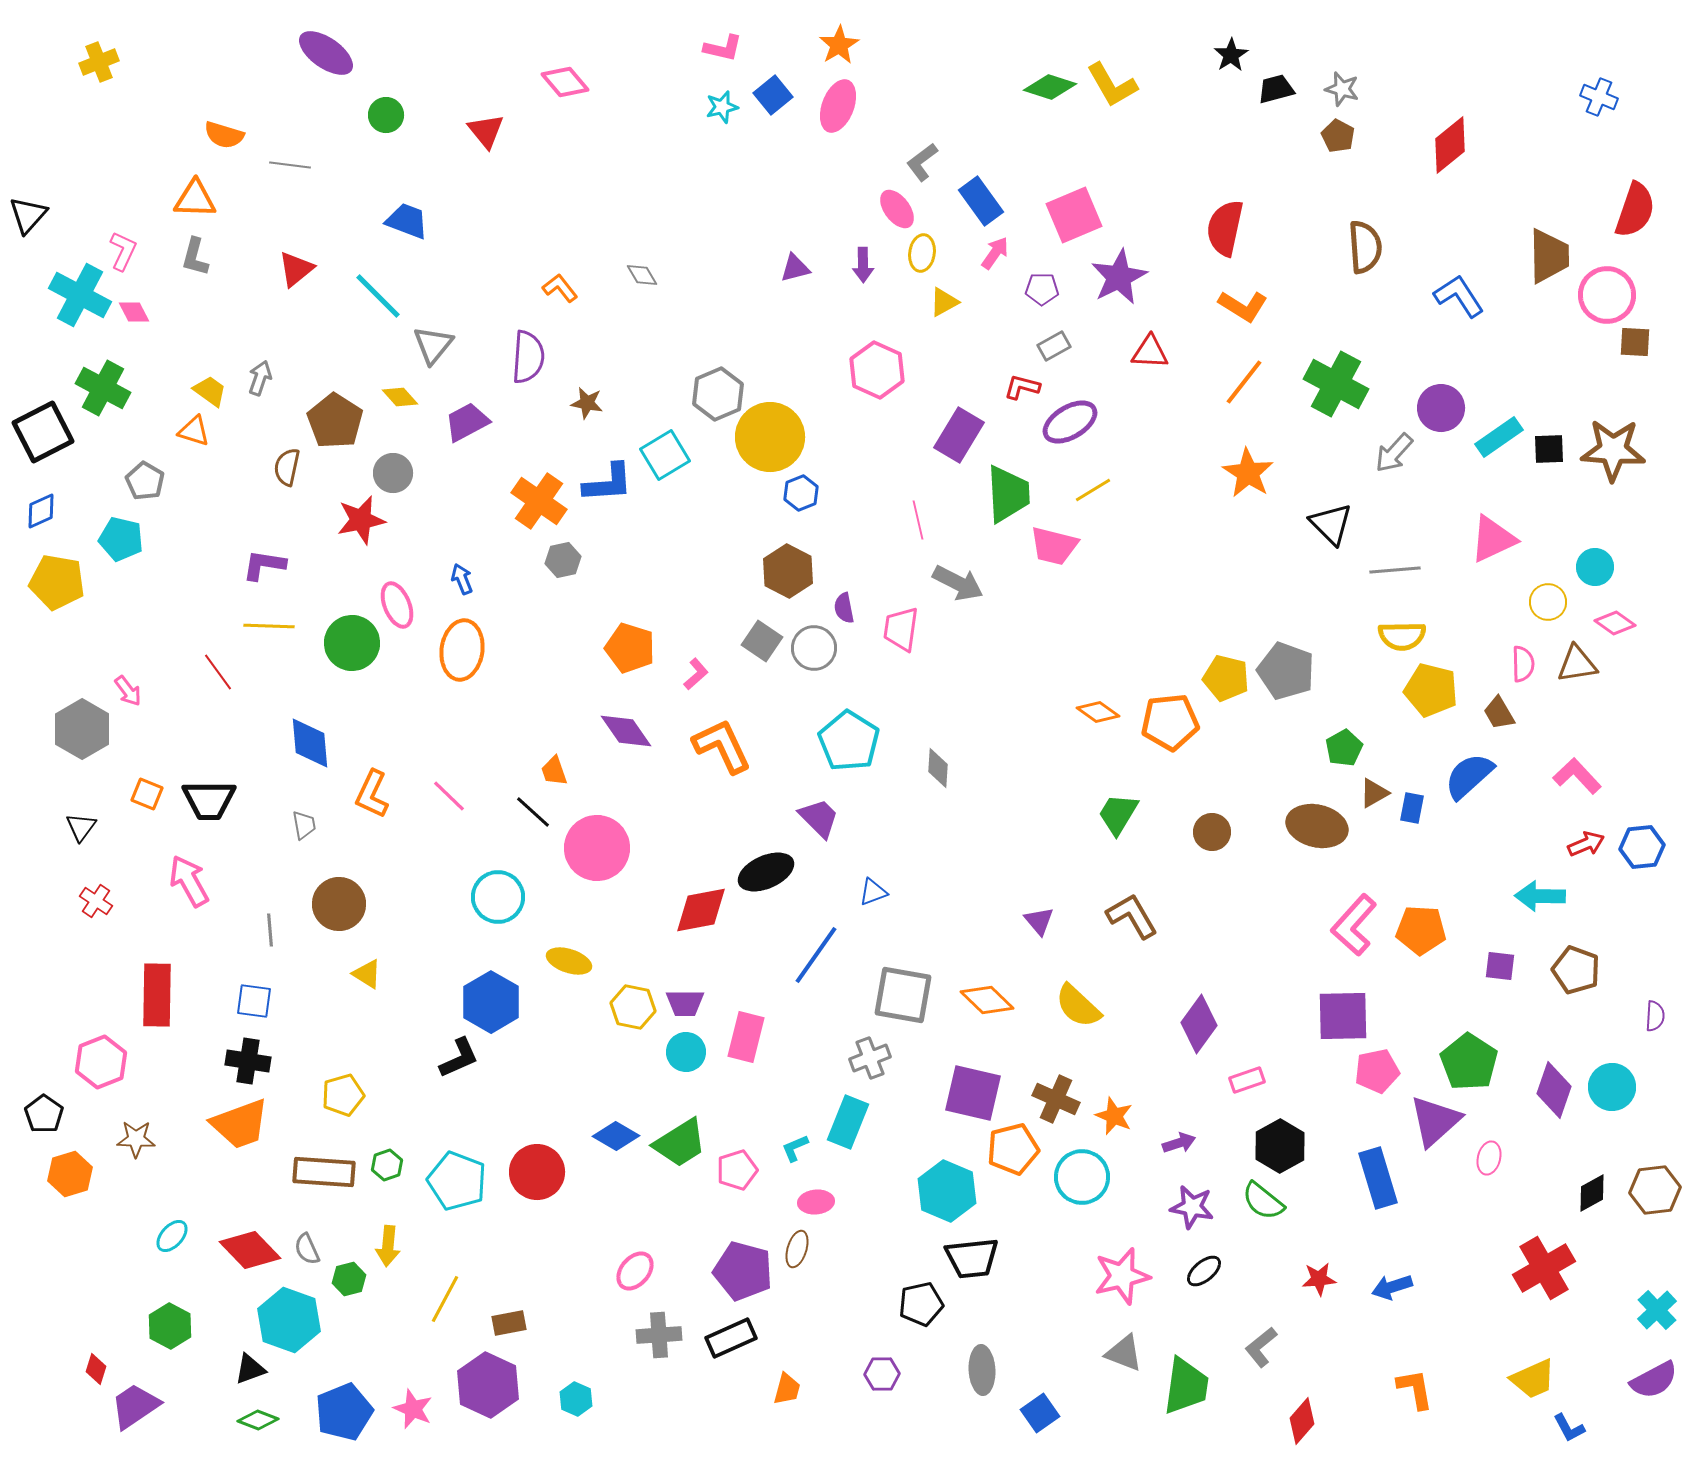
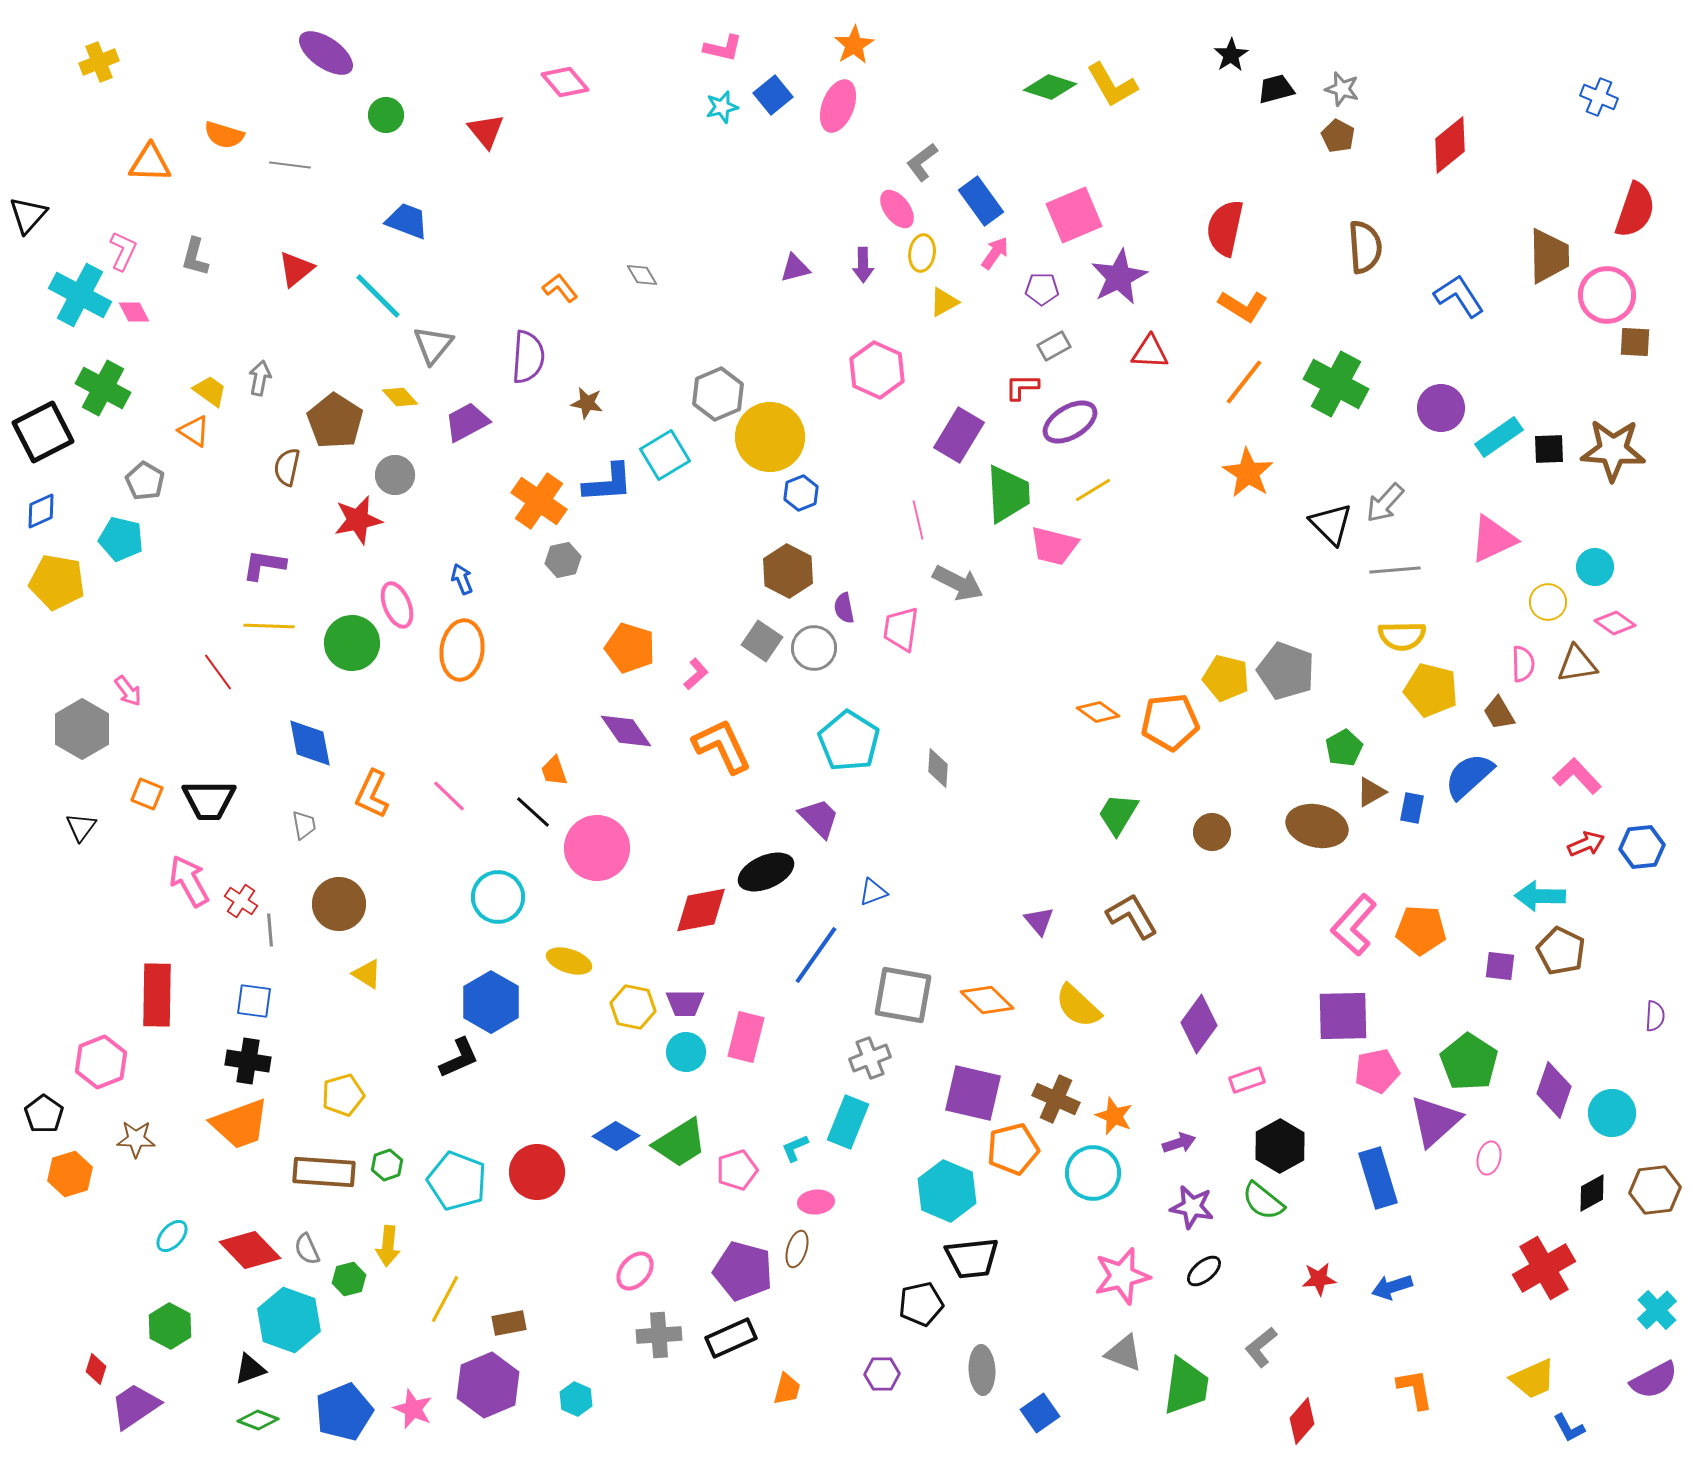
orange star at (839, 45): moved 15 px right
orange triangle at (195, 199): moved 45 px left, 36 px up
gray arrow at (260, 378): rotated 8 degrees counterclockwise
red L-shape at (1022, 387): rotated 15 degrees counterclockwise
orange triangle at (194, 431): rotated 16 degrees clockwise
gray arrow at (1394, 453): moved 9 px left, 50 px down
gray circle at (393, 473): moved 2 px right, 2 px down
red star at (361, 520): moved 3 px left
blue diamond at (310, 743): rotated 6 degrees counterclockwise
brown triangle at (1374, 793): moved 3 px left, 1 px up
red cross at (96, 901): moved 145 px right
brown pentagon at (1576, 970): moved 15 px left, 19 px up; rotated 6 degrees clockwise
cyan circle at (1612, 1087): moved 26 px down
cyan circle at (1082, 1177): moved 11 px right, 4 px up
purple hexagon at (488, 1385): rotated 12 degrees clockwise
